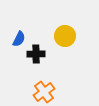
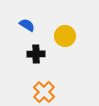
blue semicircle: moved 8 px right, 14 px up; rotated 84 degrees counterclockwise
orange cross: rotated 10 degrees counterclockwise
